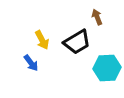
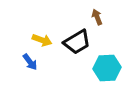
yellow arrow: rotated 42 degrees counterclockwise
blue arrow: moved 1 px left, 1 px up
